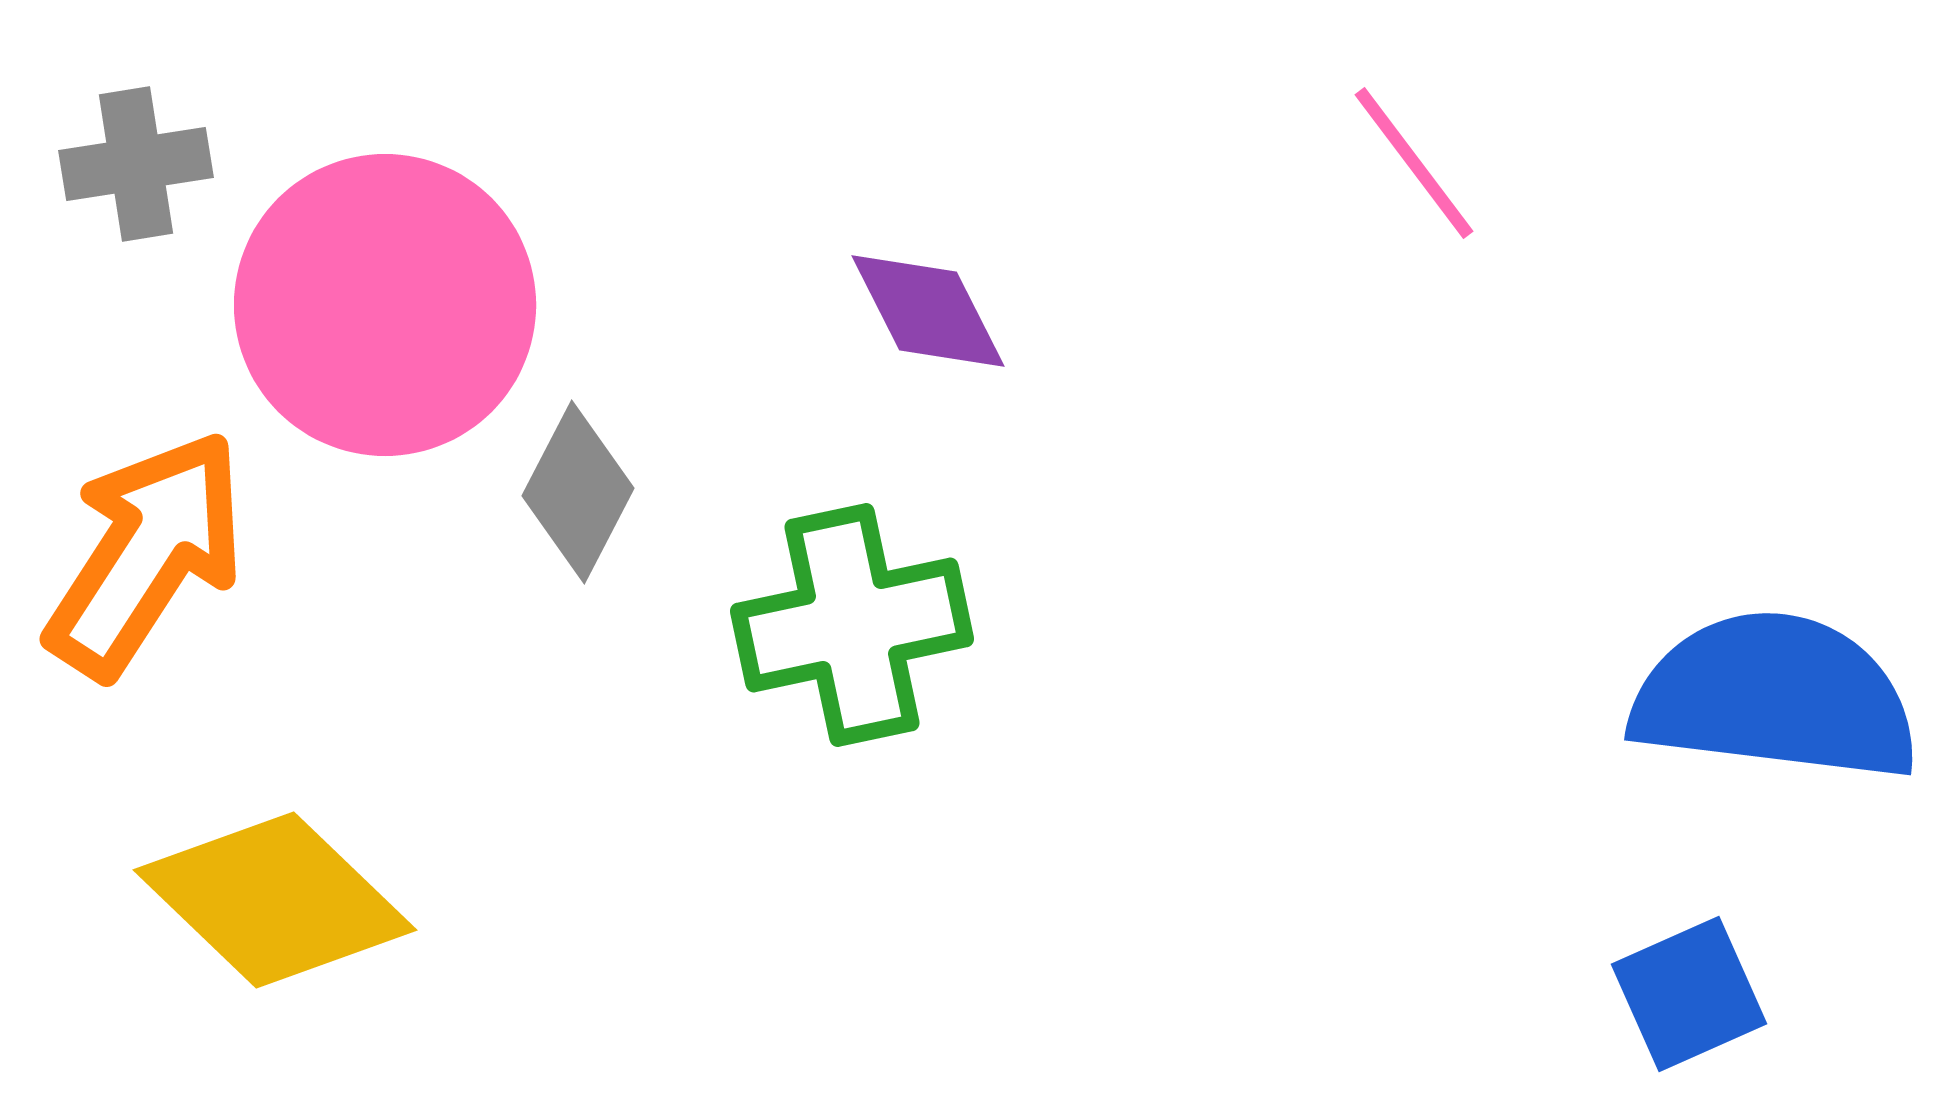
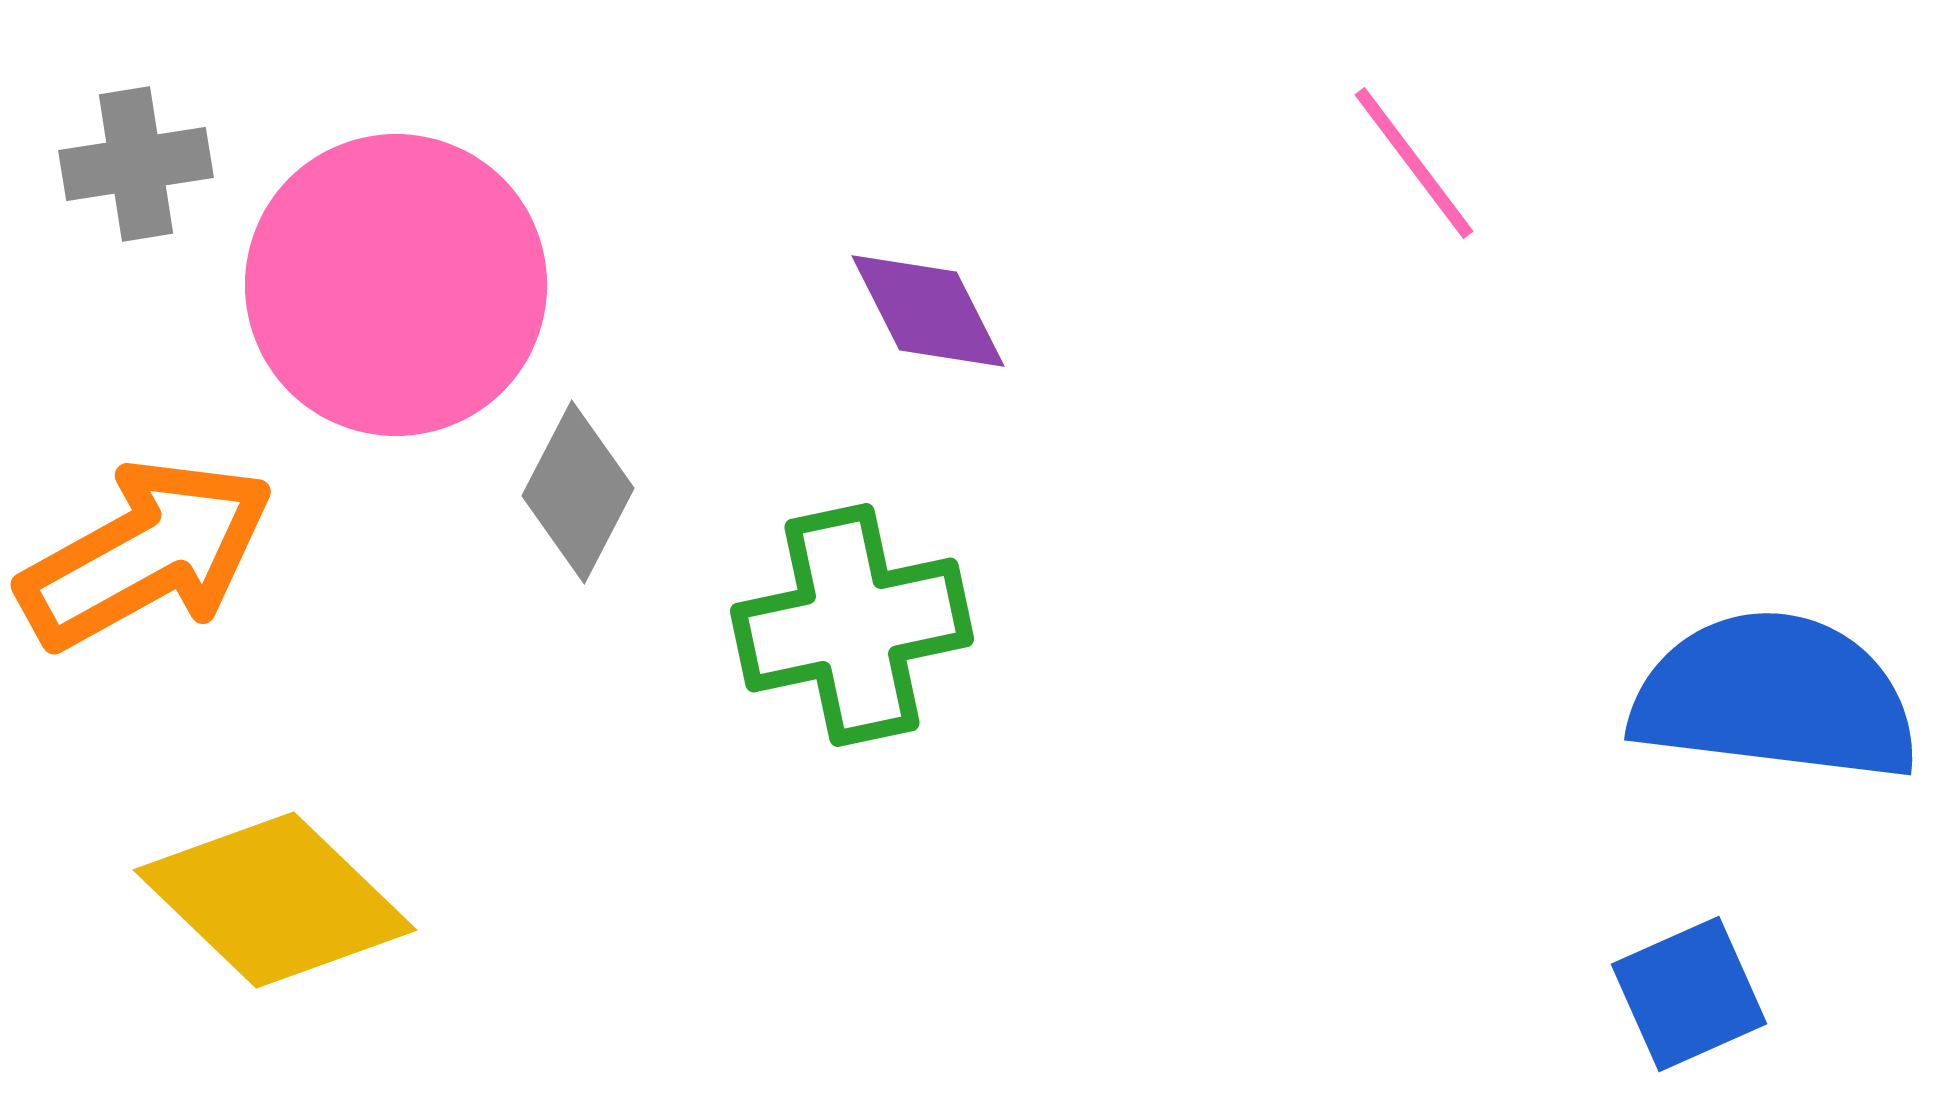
pink circle: moved 11 px right, 20 px up
orange arrow: rotated 28 degrees clockwise
